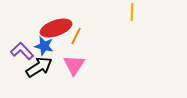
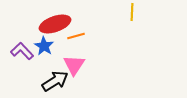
red ellipse: moved 1 px left, 4 px up
orange line: rotated 48 degrees clockwise
blue star: rotated 18 degrees clockwise
black arrow: moved 16 px right, 14 px down
